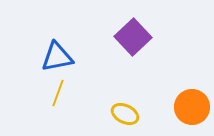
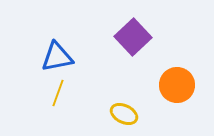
orange circle: moved 15 px left, 22 px up
yellow ellipse: moved 1 px left
